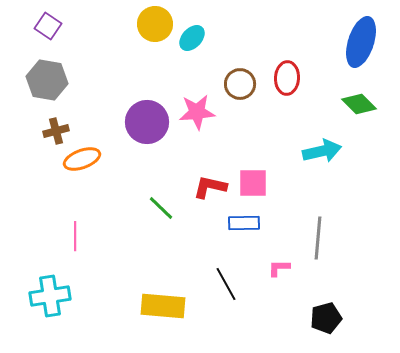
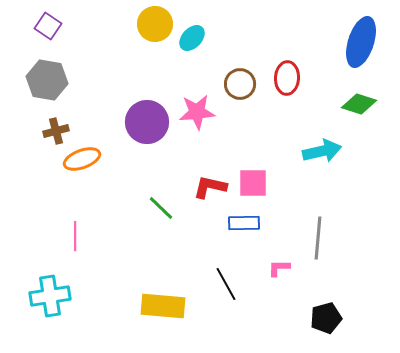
green diamond: rotated 28 degrees counterclockwise
